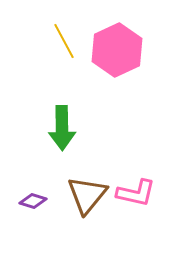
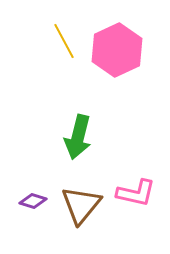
green arrow: moved 16 px right, 9 px down; rotated 15 degrees clockwise
brown triangle: moved 6 px left, 10 px down
